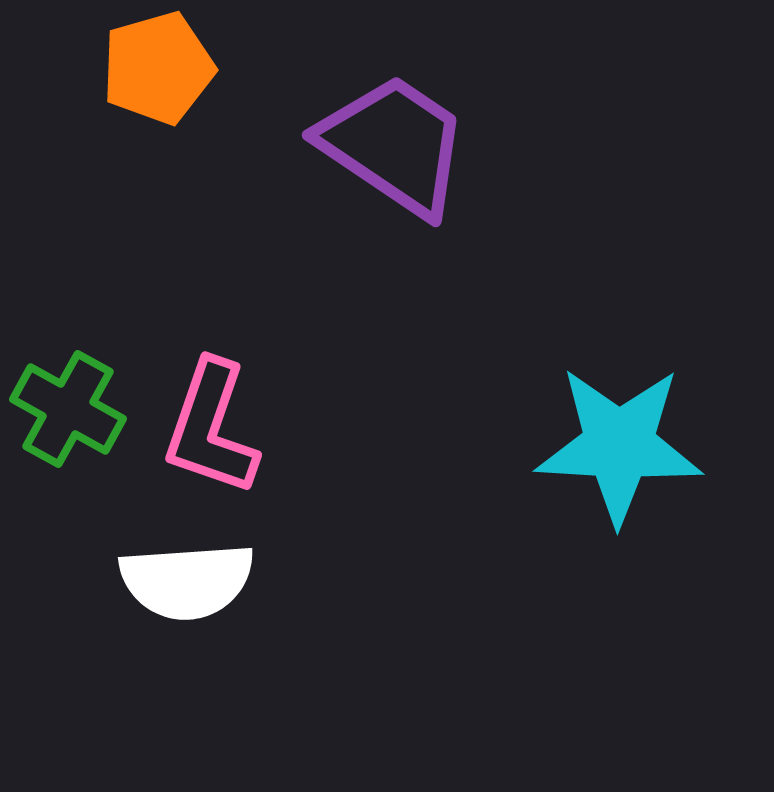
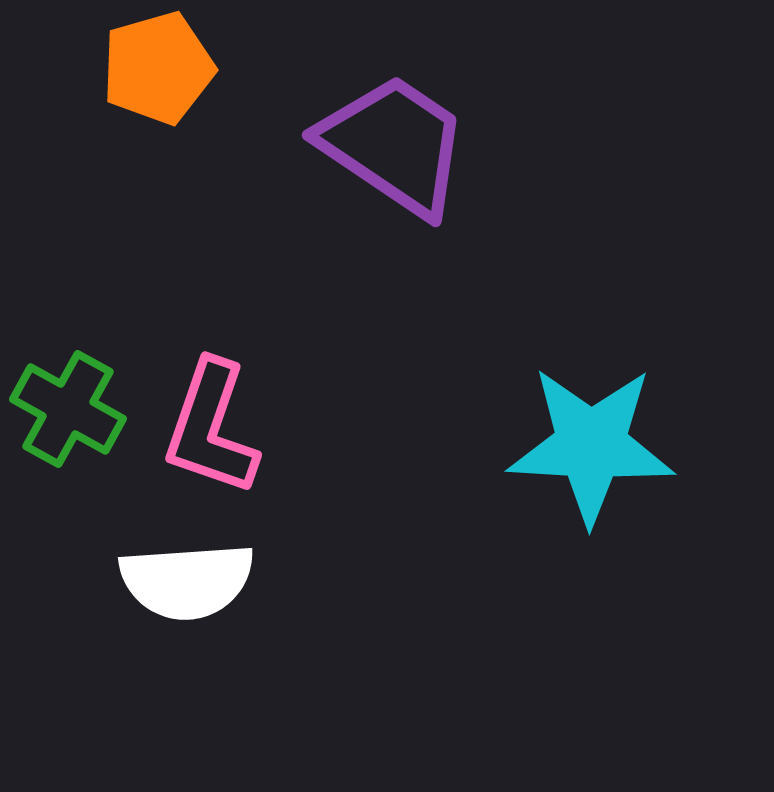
cyan star: moved 28 px left
